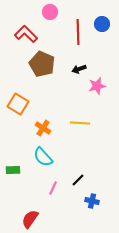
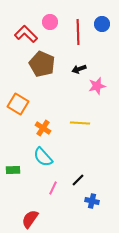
pink circle: moved 10 px down
